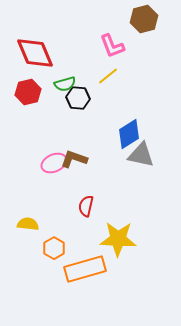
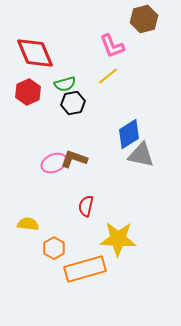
red hexagon: rotated 10 degrees counterclockwise
black hexagon: moved 5 px left, 5 px down; rotated 15 degrees counterclockwise
